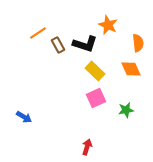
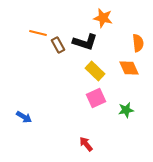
orange star: moved 5 px left, 7 px up; rotated 12 degrees counterclockwise
orange line: rotated 48 degrees clockwise
black L-shape: moved 2 px up
orange diamond: moved 2 px left, 1 px up
red arrow: moved 1 px left, 3 px up; rotated 56 degrees counterclockwise
